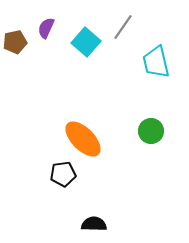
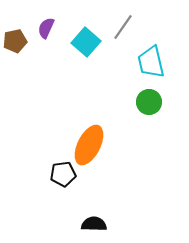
brown pentagon: moved 1 px up
cyan trapezoid: moved 5 px left
green circle: moved 2 px left, 29 px up
orange ellipse: moved 6 px right, 6 px down; rotated 72 degrees clockwise
